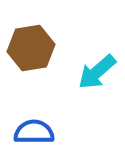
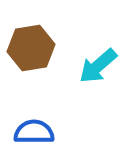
cyan arrow: moved 1 px right, 6 px up
